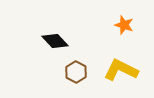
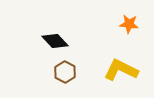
orange star: moved 5 px right, 1 px up; rotated 12 degrees counterclockwise
brown hexagon: moved 11 px left
